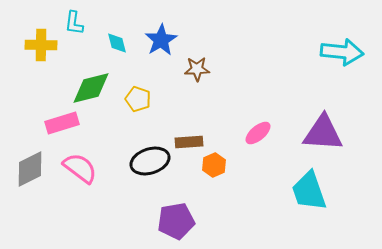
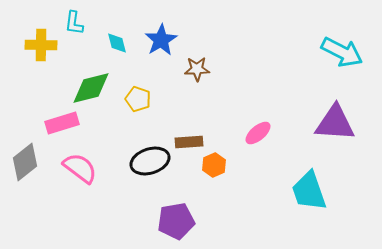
cyan arrow: rotated 21 degrees clockwise
purple triangle: moved 12 px right, 10 px up
gray diamond: moved 5 px left, 7 px up; rotated 12 degrees counterclockwise
